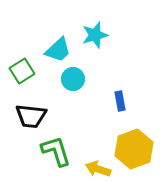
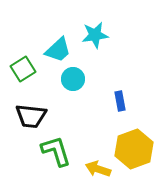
cyan star: rotated 8 degrees clockwise
green square: moved 1 px right, 2 px up
